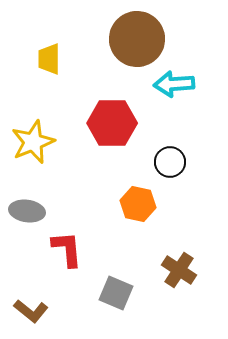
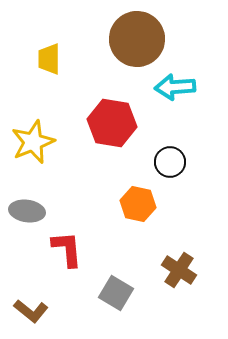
cyan arrow: moved 1 px right, 3 px down
red hexagon: rotated 9 degrees clockwise
gray square: rotated 8 degrees clockwise
